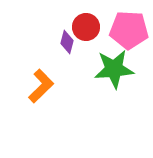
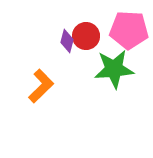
red circle: moved 9 px down
purple diamond: moved 1 px up
